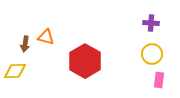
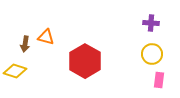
yellow diamond: rotated 20 degrees clockwise
